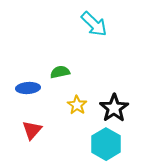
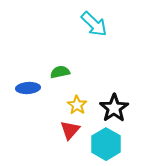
red triangle: moved 38 px right
